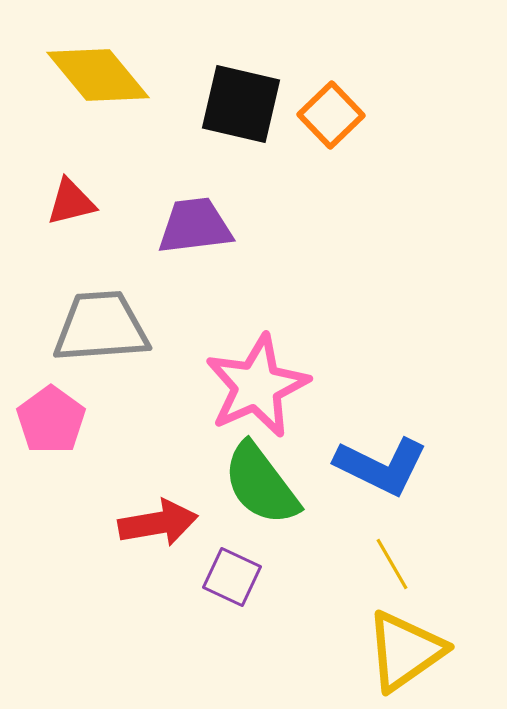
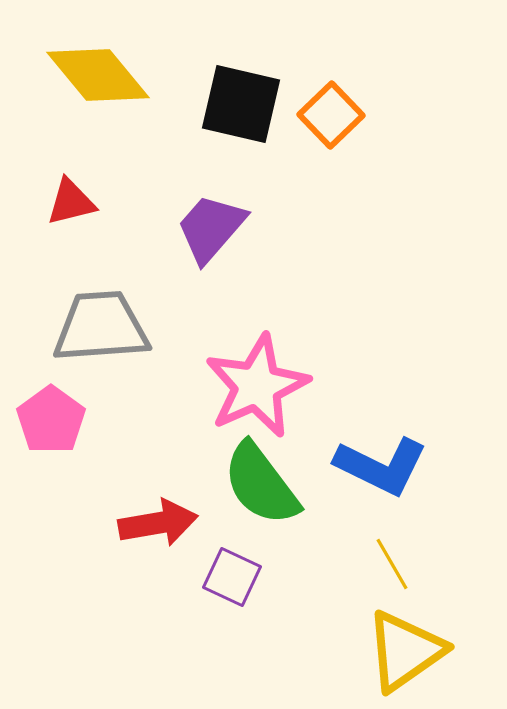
purple trapezoid: moved 16 px right, 2 px down; rotated 42 degrees counterclockwise
